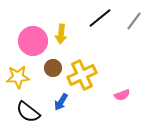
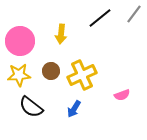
gray line: moved 7 px up
pink circle: moved 13 px left
brown circle: moved 2 px left, 3 px down
yellow star: moved 1 px right, 2 px up
blue arrow: moved 13 px right, 7 px down
black semicircle: moved 3 px right, 5 px up
